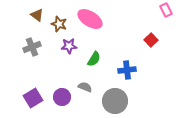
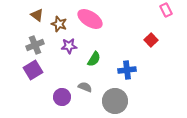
gray cross: moved 3 px right, 2 px up
purple square: moved 28 px up
